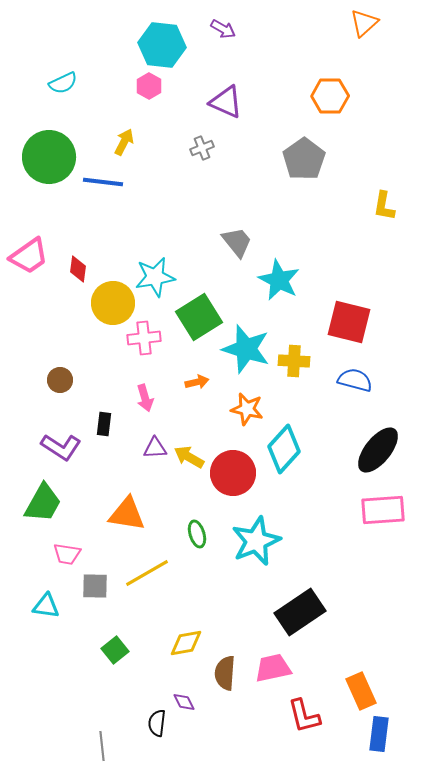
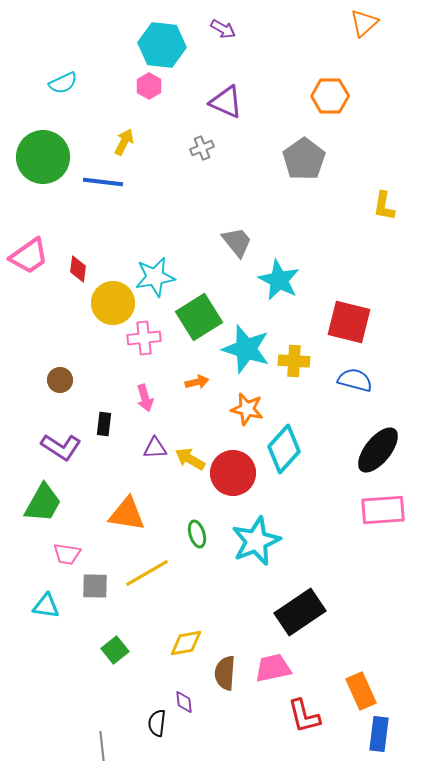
green circle at (49, 157): moved 6 px left
yellow arrow at (189, 457): moved 1 px right, 2 px down
purple diamond at (184, 702): rotated 20 degrees clockwise
